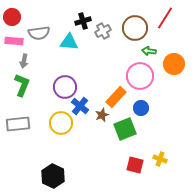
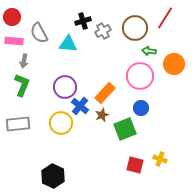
gray semicircle: rotated 70 degrees clockwise
cyan triangle: moved 1 px left, 2 px down
orange rectangle: moved 11 px left, 4 px up
